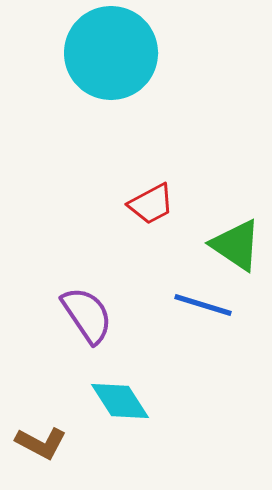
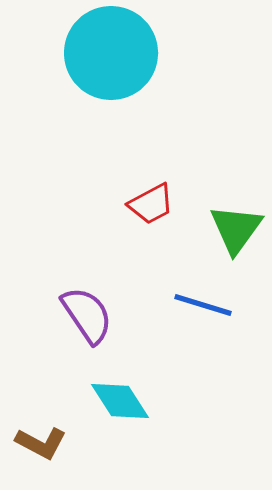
green triangle: moved 16 px up; rotated 32 degrees clockwise
